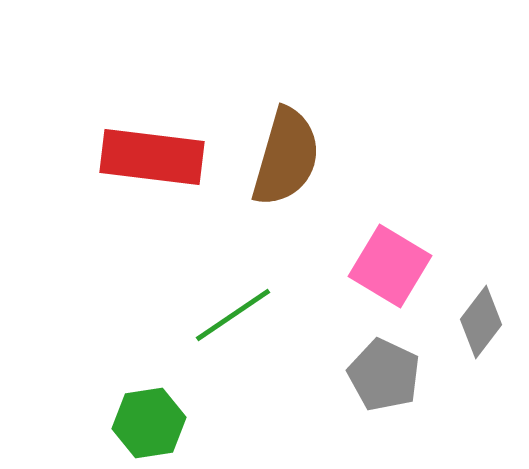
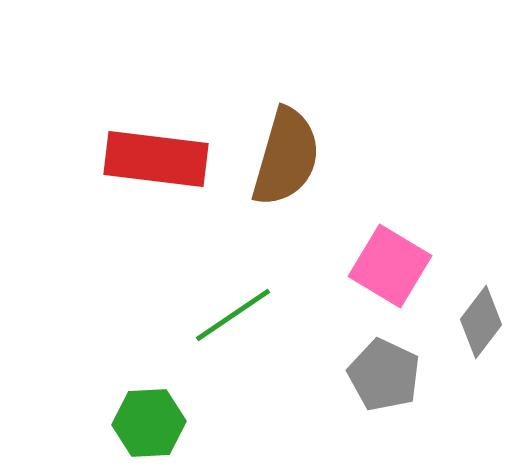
red rectangle: moved 4 px right, 2 px down
green hexagon: rotated 6 degrees clockwise
